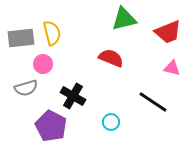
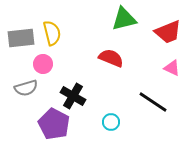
pink triangle: rotated 12 degrees clockwise
purple pentagon: moved 3 px right, 2 px up
